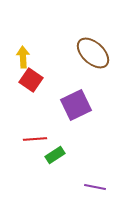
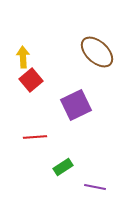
brown ellipse: moved 4 px right, 1 px up
red square: rotated 15 degrees clockwise
red line: moved 2 px up
green rectangle: moved 8 px right, 12 px down
